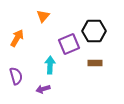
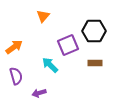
orange arrow: moved 3 px left, 9 px down; rotated 24 degrees clockwise
purple square: moved 1 px left, 1 px down
cyan arrow: rotated 48 degrees counterclockwise
purple arrow: moved 4 px left, 4 px down
